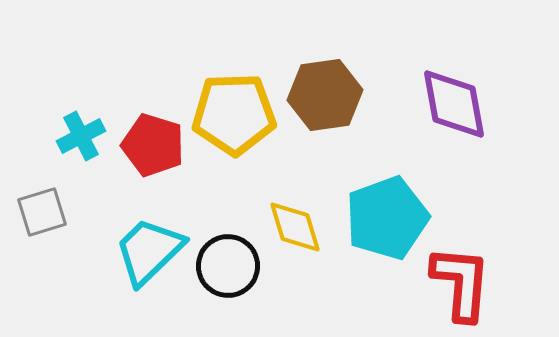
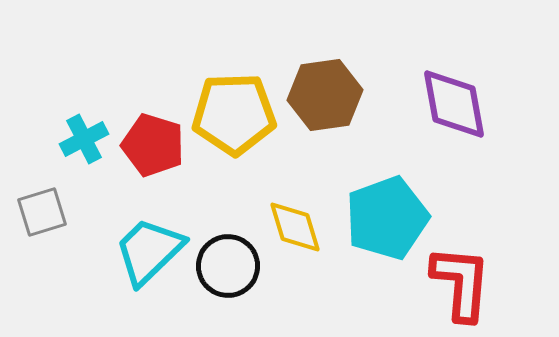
cyan cross: moved 3 px right, 3 px down
